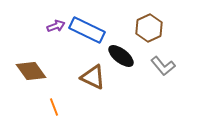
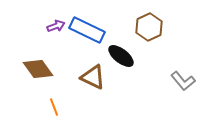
brown hexagon: moved 1 px up
gray L-shape: moved 20 px right, 15 px down
brown diamond: moved 7 px right, 2 px up
